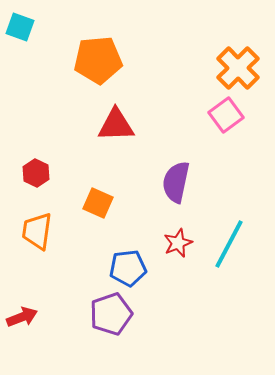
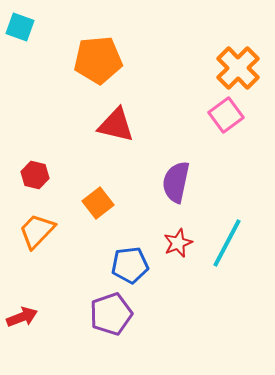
red triangle: rotated 15 degrees clockwise
red hexagon: moved 1 px left, 2 px down; rotated 12 degrees counterclockwise
orange square: rotated 28 degrees clockwise
orange trapezoid: rotated 36 degrees clockwise
cyan line: moved 2 px left, 1 px up
blue pentagon: moved 2 px right, 3 px up
